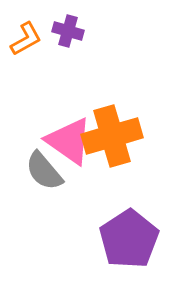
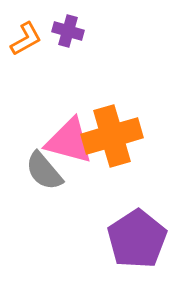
pink triangle: rotated 20 degrees counterclockwise
purple pentagon: moved 8 px right
